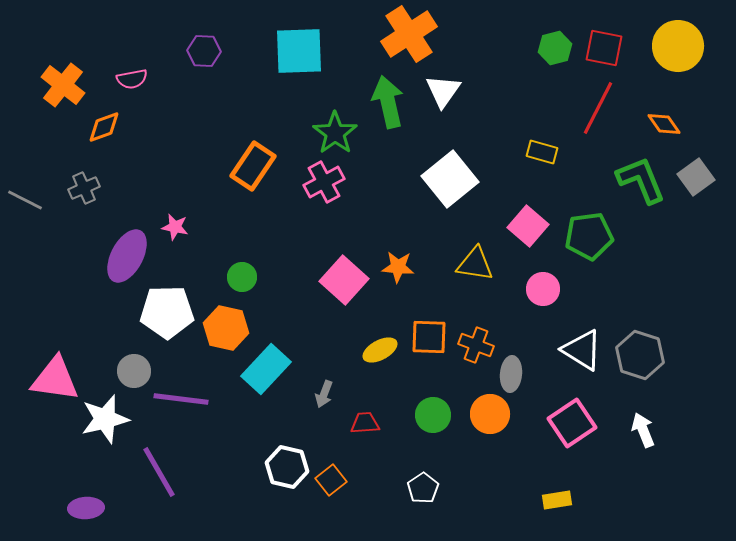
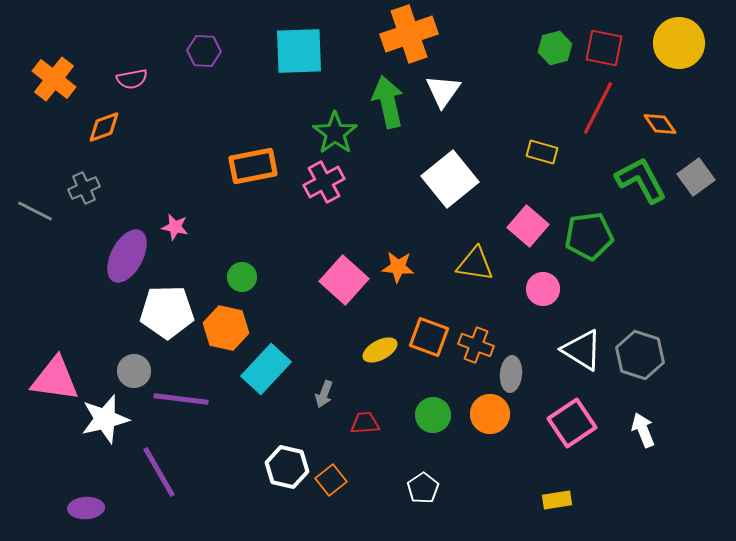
orange cross at (409, 34): rotated 14 degrees clockwise
yellow circle at (678, 46): moved 1 px right, 3 px up
orange cross at (63, 85): moved 9 px left, 6 px up
orange diamond at (664, 124): moved 4 px left
orange rectangle at (253, 166): rotated 45 degrees clockwise
green L-shape at (641, 180): rotated 6 degrees counterclockwise
gray line at (25, 200): moved 10 px right, 11 px down
orange square at (429, 337): rotated 18 degrees clockwise
